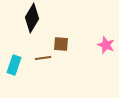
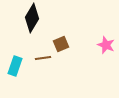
brown square: rotated 28 degrees counterclockwise
cyan rectangle: moved 1 px right, 1 px down
